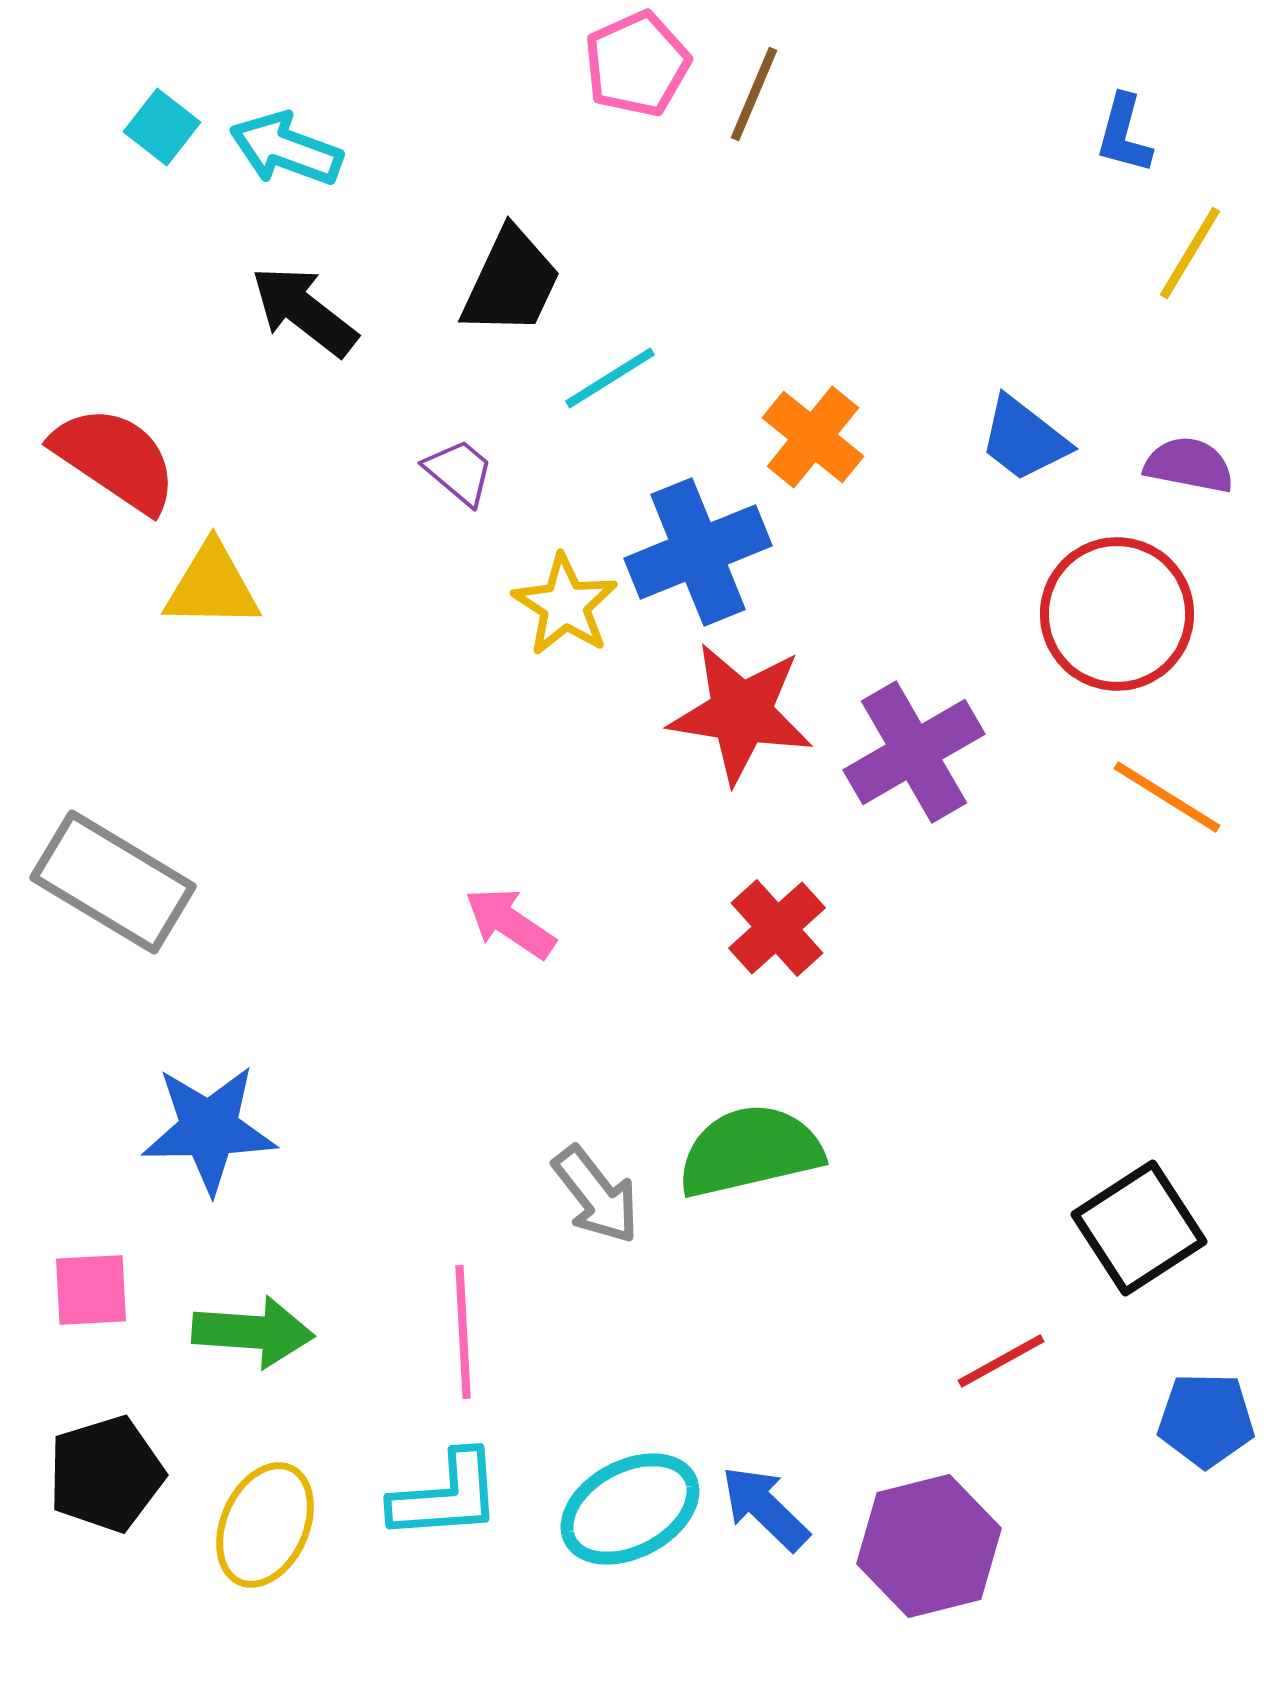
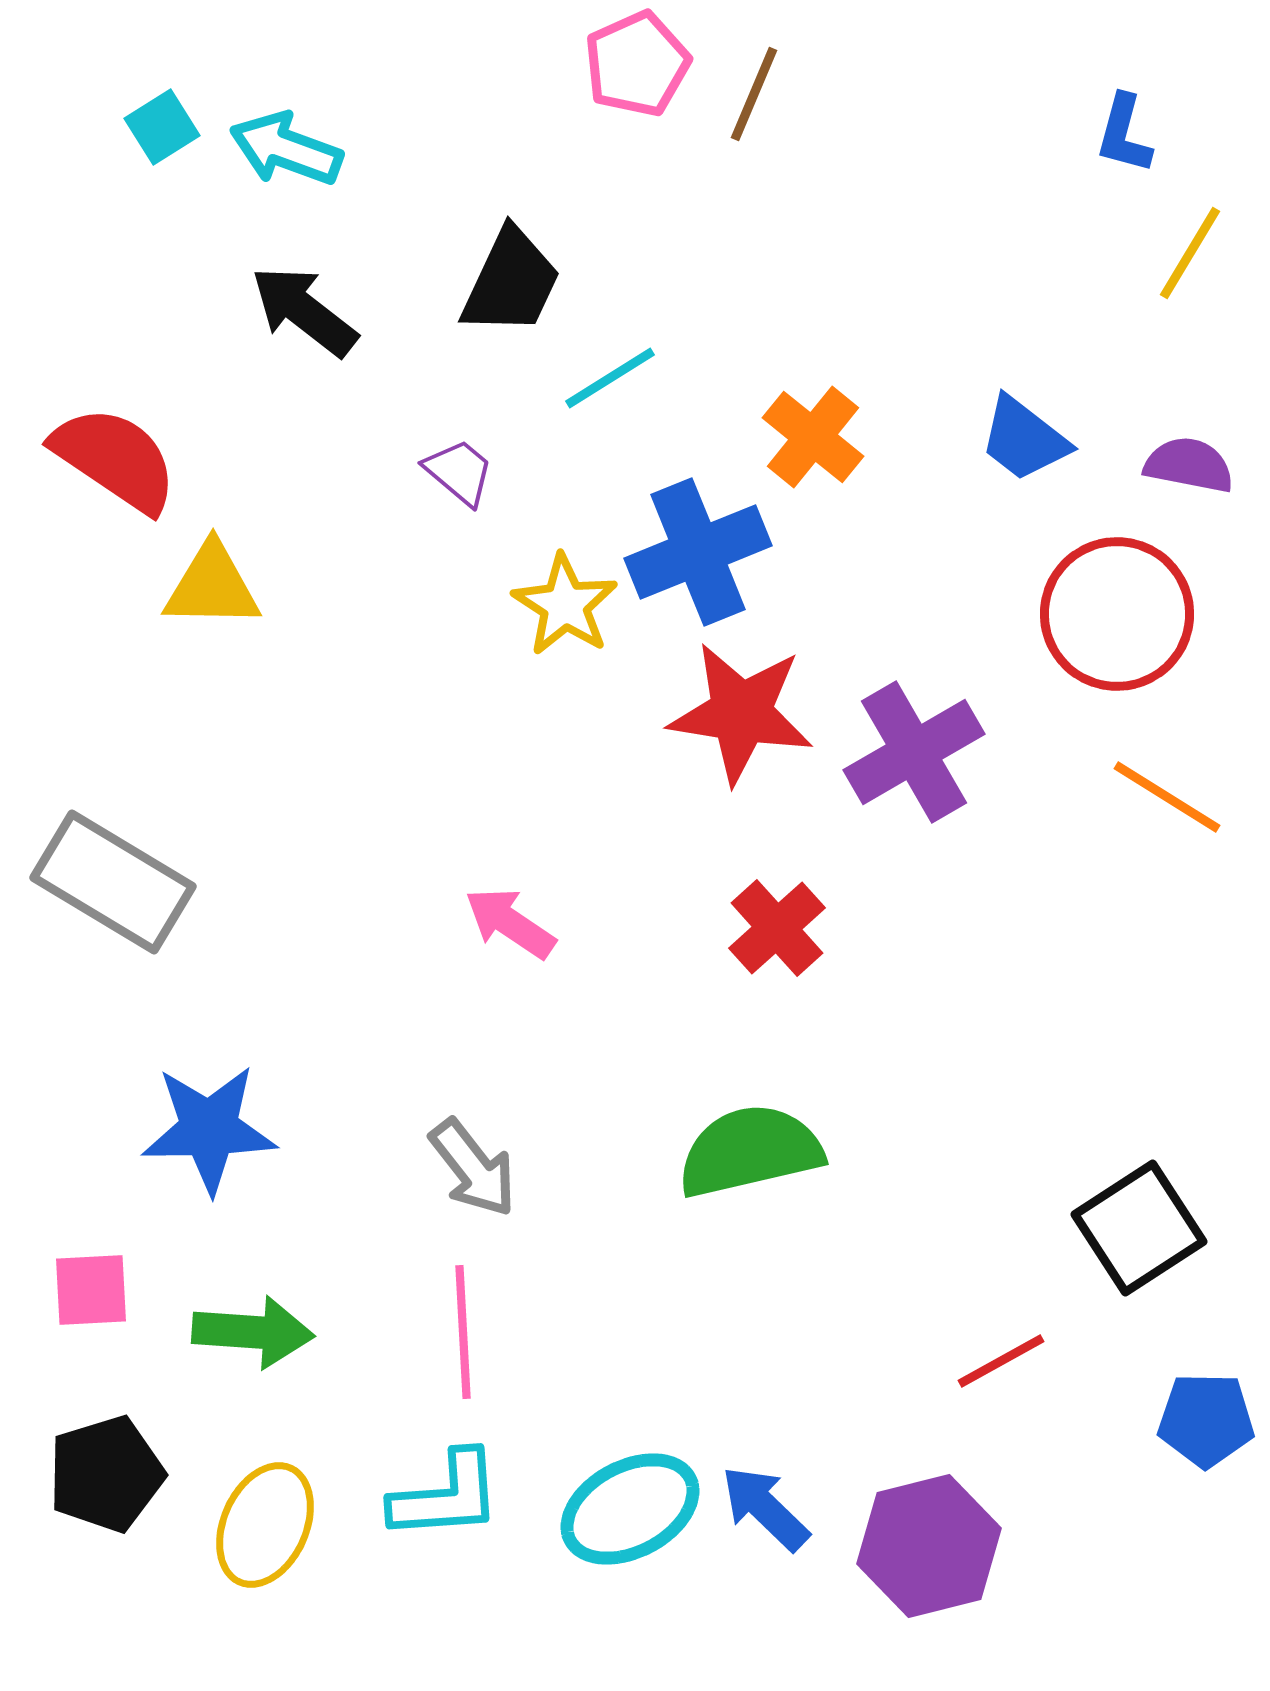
cyan square: rotated 20 degrees clockwise
gray arrow: moved 123 px left, 27 px up
